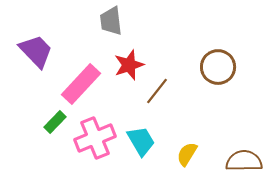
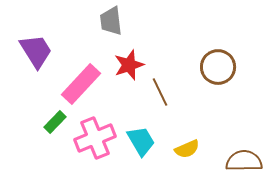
purple trapezoid: rotated 12 degrees clockwise
brown line: moved 3 px right, 1 px down; rotated 64 degrees counterclockwise
yellow semicircle: moved 5 px up; rotated 145 degrees counterclockwise
